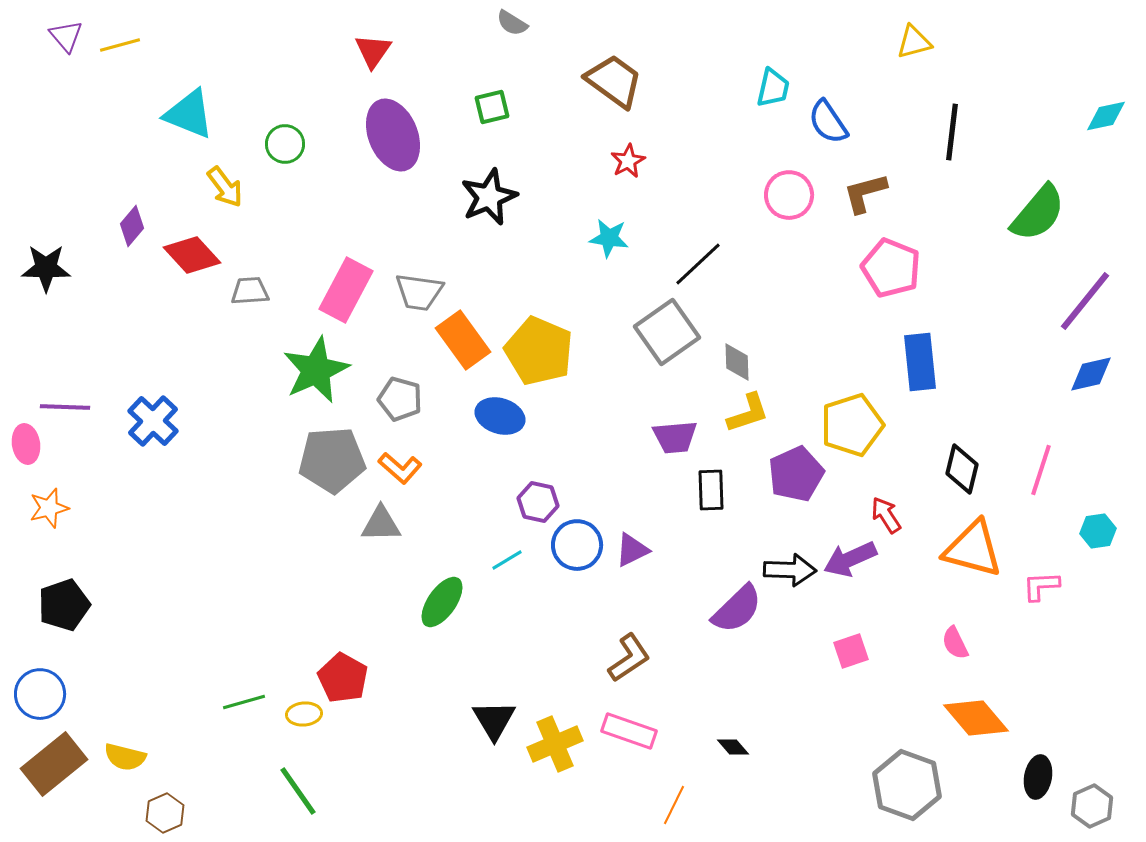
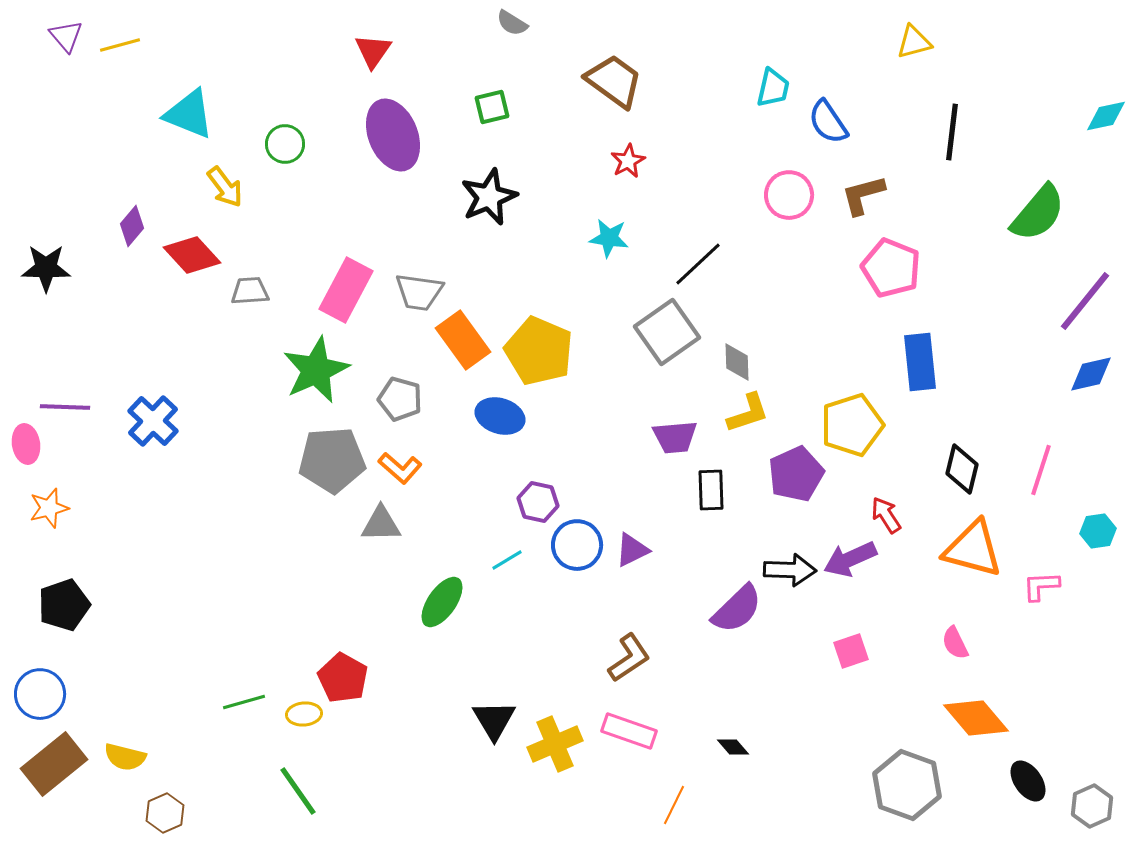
brown L-shape at (865, 193): moved 2 px left, 2 px down
black ellipse at (1038, 777): moved 10 px left, 4 px down; rotated 45 degrees counterclockwise
